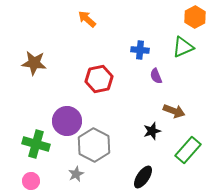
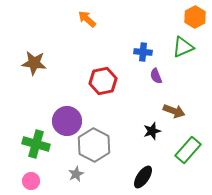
blue cross: moved 3 px right, 2 px down
red hexagon: moved 4 px right, 2 px down
